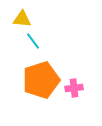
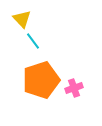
yellow triangle: rotated 42 degrees clockwise
pink cross: rotated 12 degrees counterclockwise
